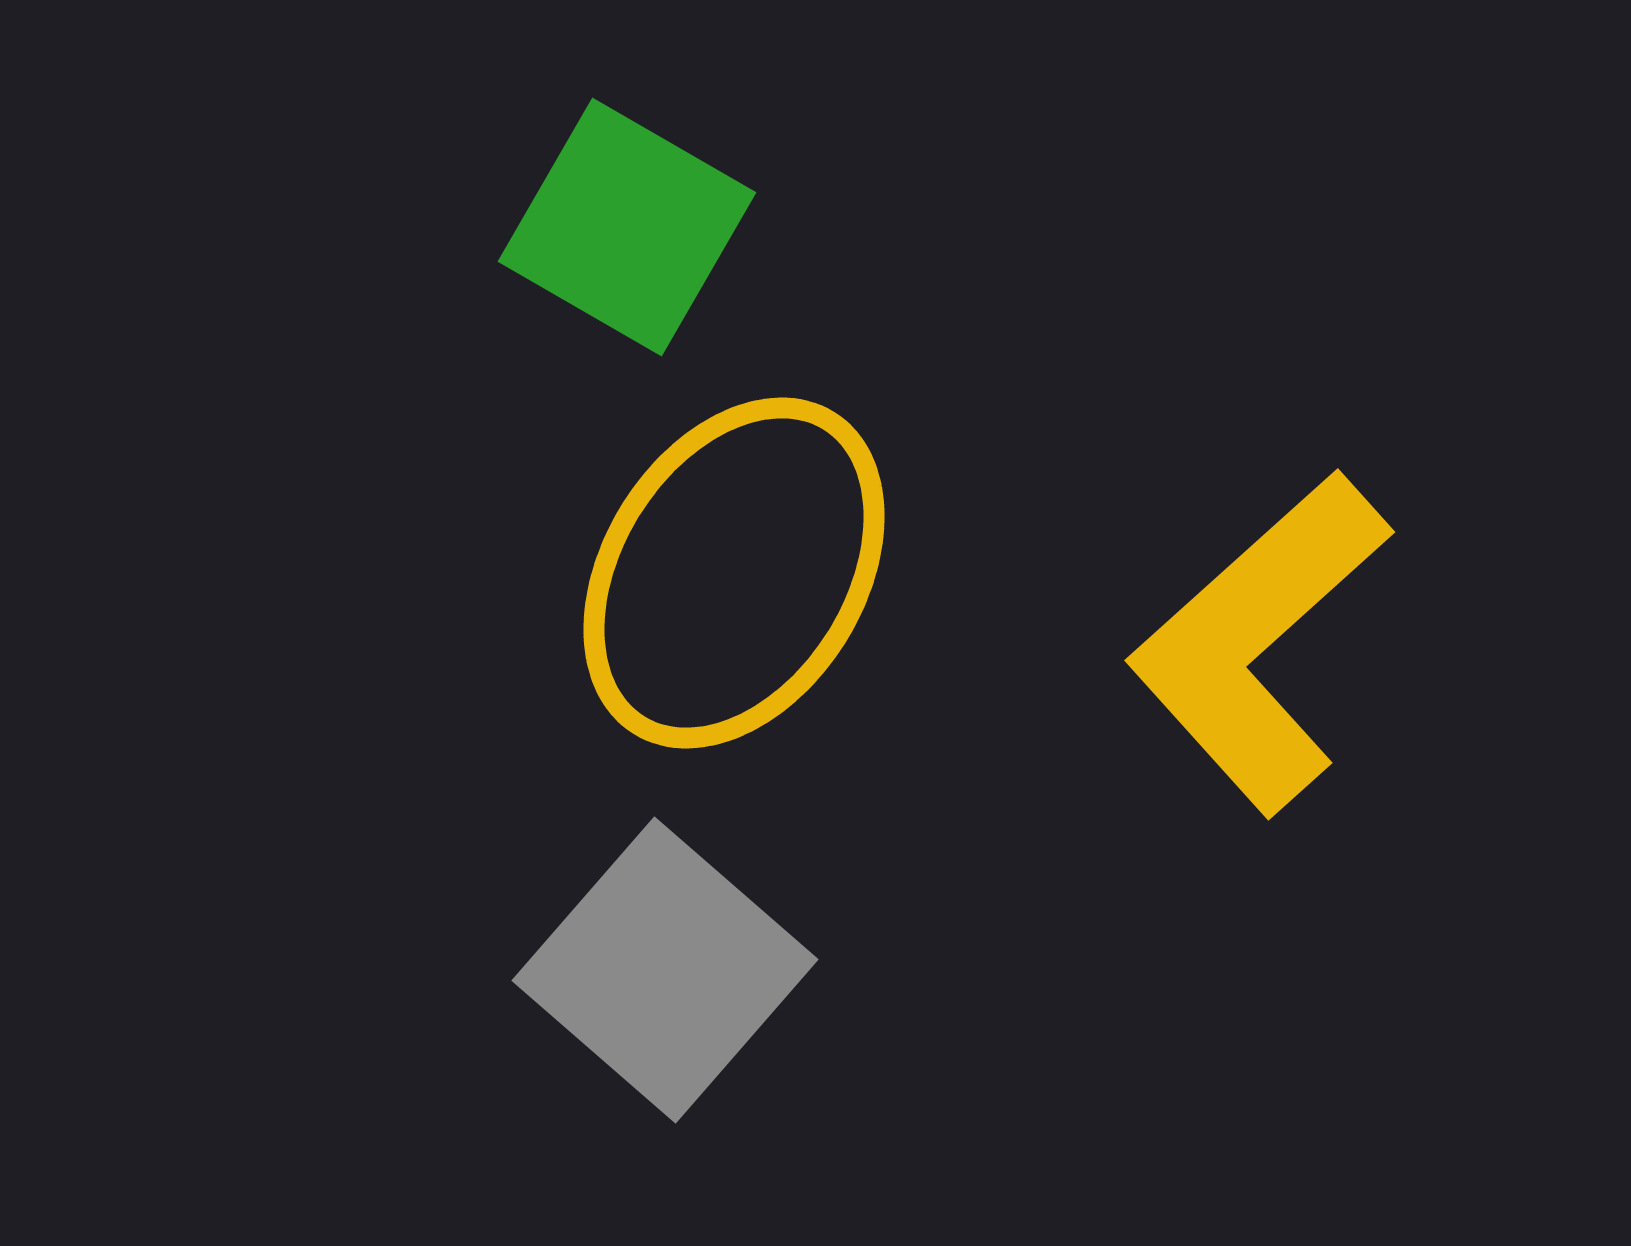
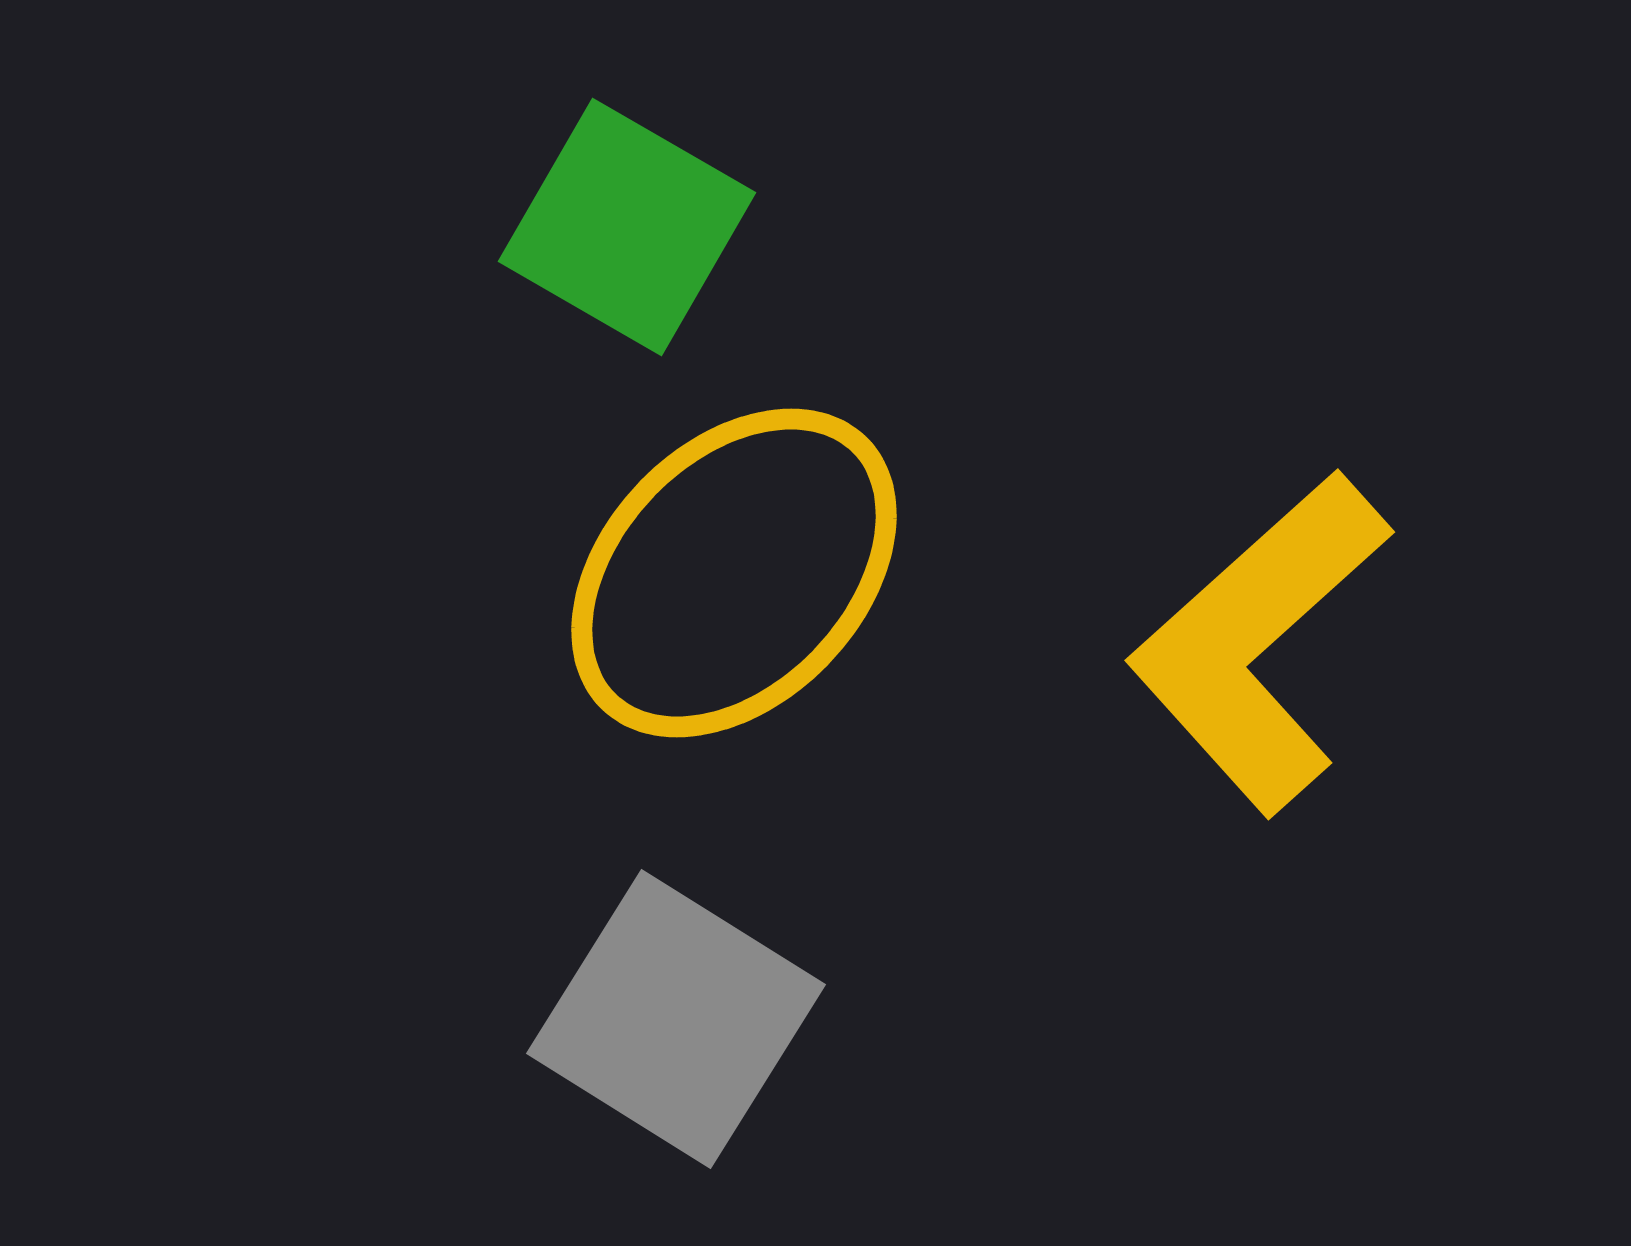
yellow ellipse: rotated 12 degrees clockwise
gray square: moved 11 px right, 49 px down; rotated 9 degrees counterclockwise
